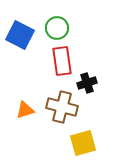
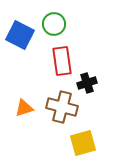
green circle: moved 3 px left, 4 px up
orange triangle: moved 1 px left, 2 px up
